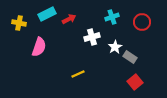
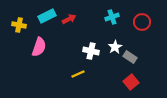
cyan rectangle: moved 2 px down
yellow cross: moved 2 px down
white cross: moved 1 px left, 14 px down; rotated 28 degrees clockwise
red square: moved 4 px left
